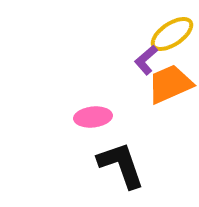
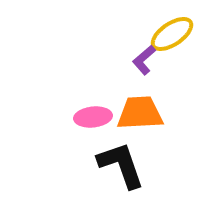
purple L-shape: moved 2 px left
orange trapezoid: moved 30 px left, 29 px down; rotated 21 degrees clockwise
